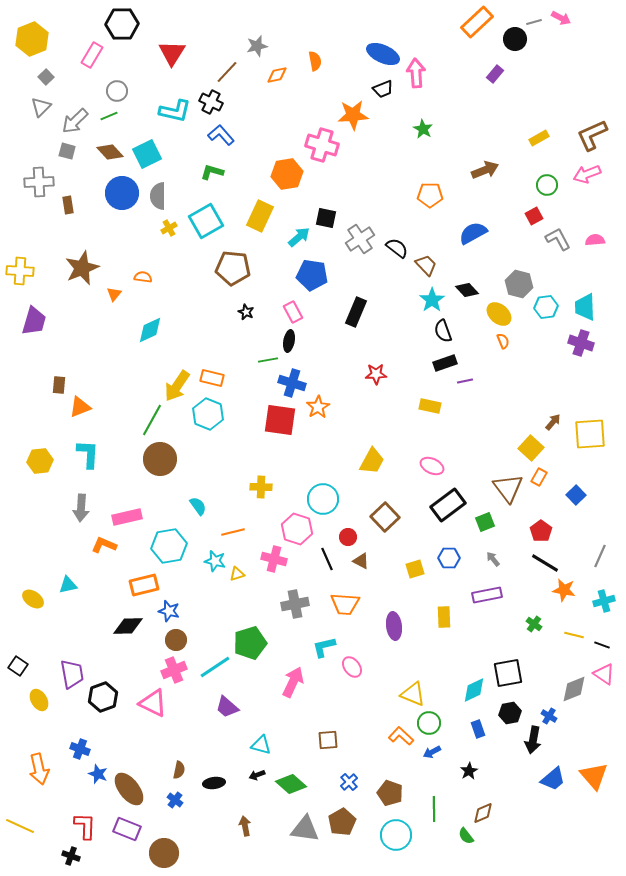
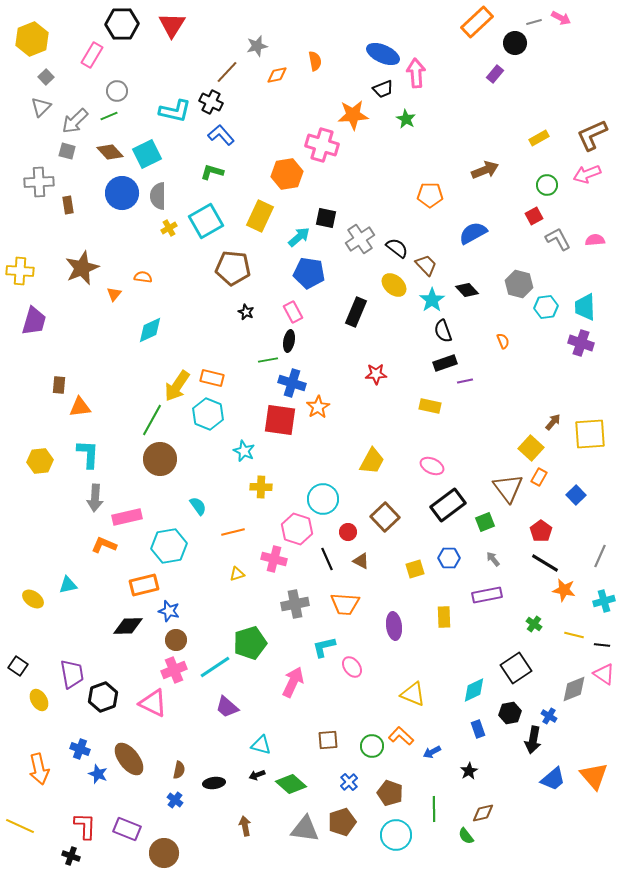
black circle at (515, 39): moved 4 px down
red triangle at (172, 53): moved 28 px up
green star at (423, 129): moved 17 px left, 10 px up
blue pentagon at (312, 275): moved 3 px left, 2 px up
yellow ellipse at (499, 314): moved 105 px left, 29 px up
orange triangle at (80, 407): rotated 15 degrees clockwise
gray arrow at (81, 508): moved 14 px right, 10 px up
red circle at (348, 537): moved 5 px up
cyan star at (215, 561): moved 29 px right, 110 px up; rotated 10 degrees clockwise
black line at (602, 645): rotated 14 degrees counterclockwise
black square at (508, 673): moved 8 px right, 5 px up; rotated 24 degrees counterclockwise
green circle at (429, 723): moved 57 px left, 23 px down
brown ellipse at (129, 789): moved 30 px up
brown diamond at (483, 813): rotated 10 degrees clockwise
brown pentagon at (342, 822): rotated 12 degrees clockwise
